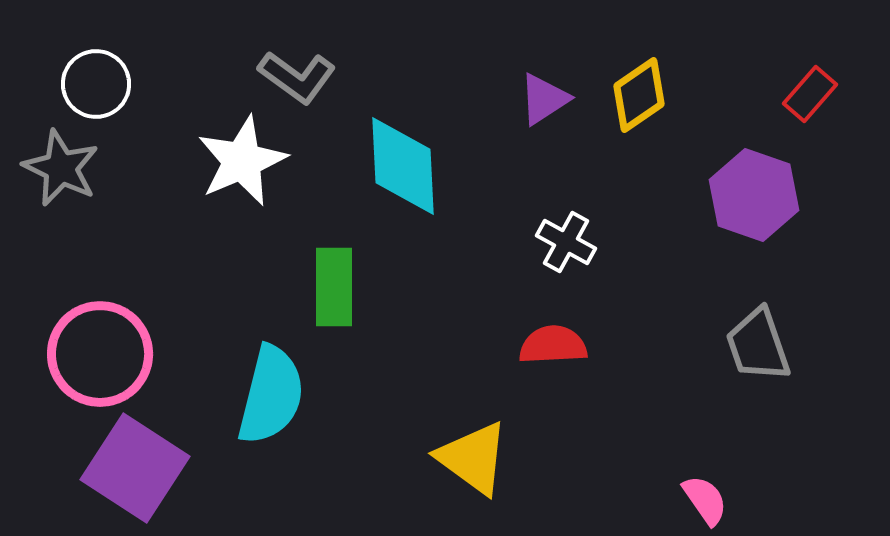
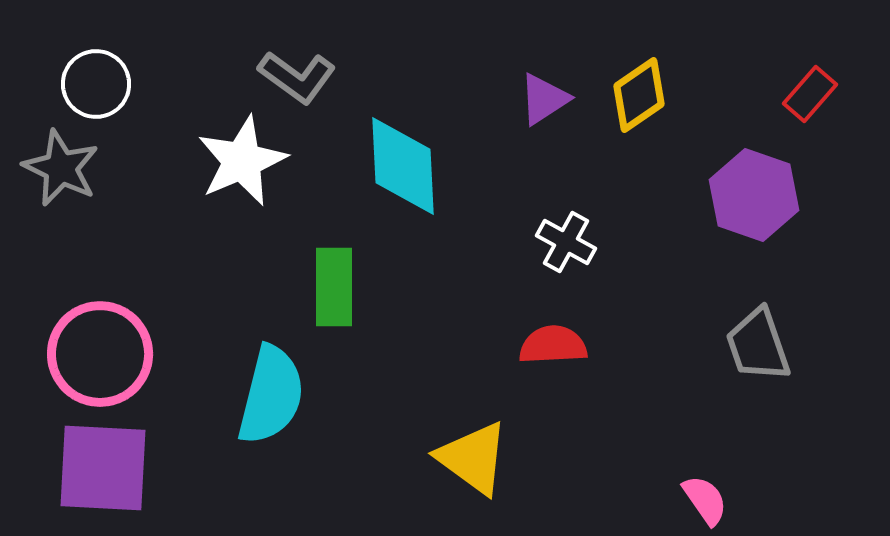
purple square: moved 32 px left; rotated 30 degrees counterclockwise
